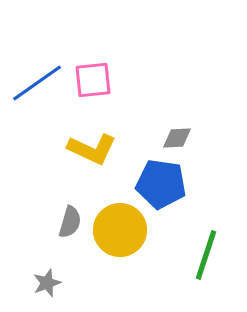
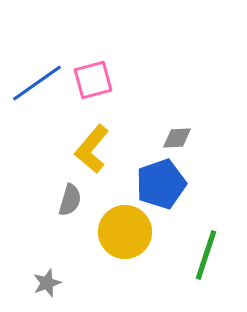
pink square: rotated 9 degrees counterclockwise
yellow L-shape: rotated 105 degrees clockwise
blue pentagon: rotated 27 degrees counterclockwise
gray semicircle: moved 22 px up
yellow circle: moved 5 px right, 2 px down
